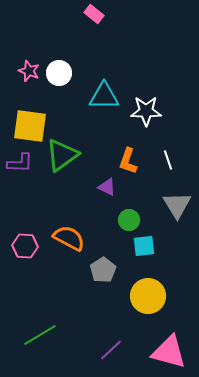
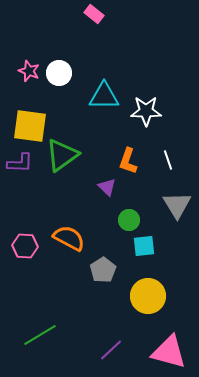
purple triangle: rotated 18 degrees clockwise
